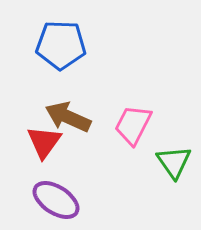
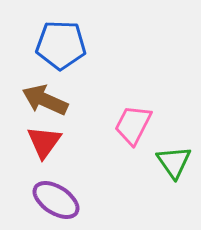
brown arrow: moved 23 px left, 17 px up
